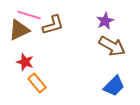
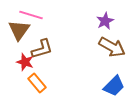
pink line: moved 2 px right
brown L-shape: moved 11 px left, 24 px down
brown triangle: rotated 30 degrees counterclockwise
brown arrow: moved 1 px down
